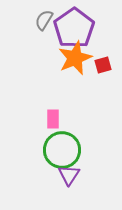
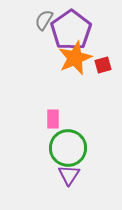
purple pentagon: moved 3 px left, 2 px down
green circle: moved 6 px right, 2 px up
